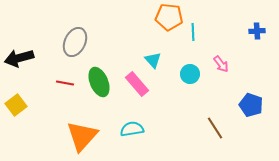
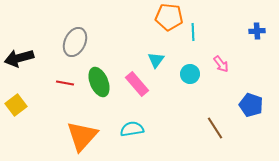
cyan triangle: moved 3 px right; rotated 18 degrees clockwise
